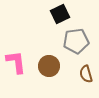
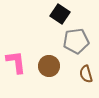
black square: rotated 30 degrees counterclockwise
